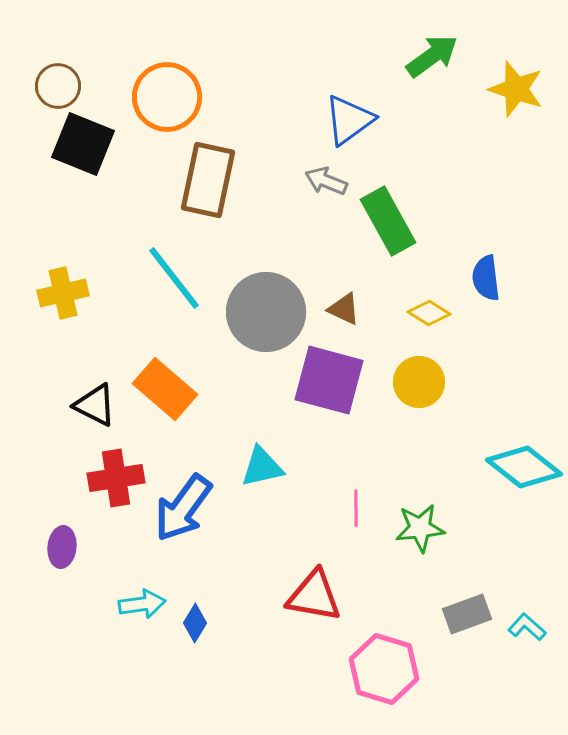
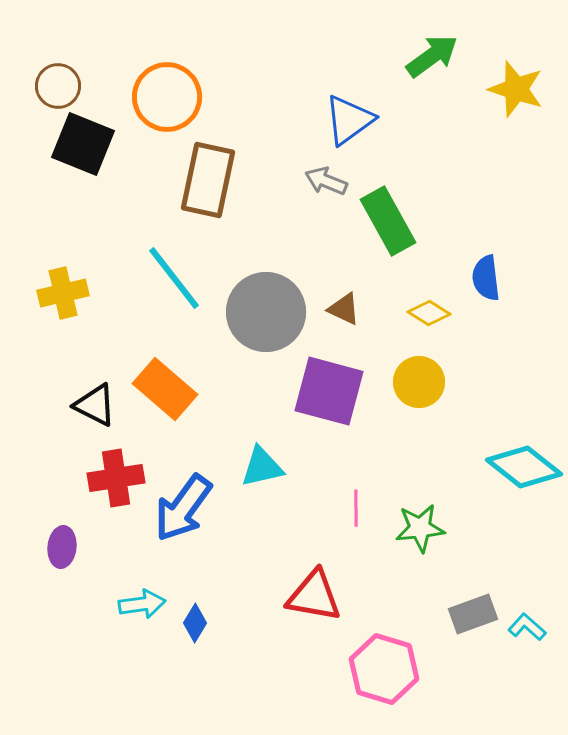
purple square: moved 11 px down
gray rectangle: moved 6 px right
